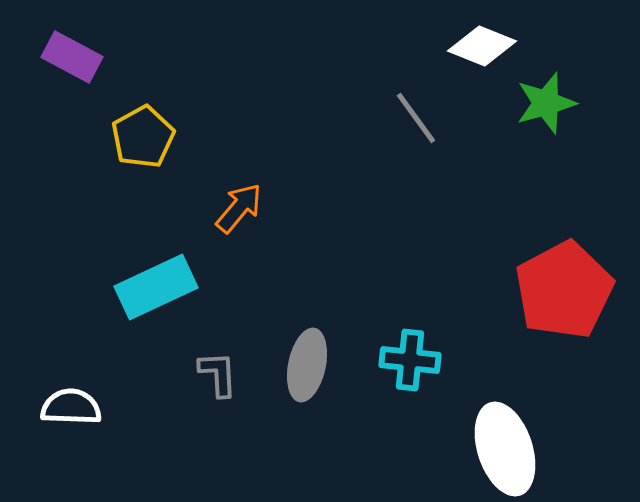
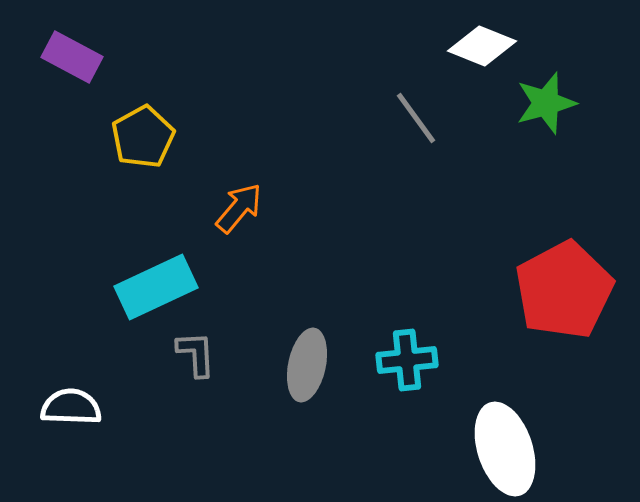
cyan cross: moved 3 px left; rotated 12 degrees counterclockwise
gray L-shape: moved 22 px left, 20 px up
